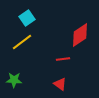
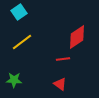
cyan square: moved 8 px left, 6 px up
red diamond: moved 3 px left, 2 px down
